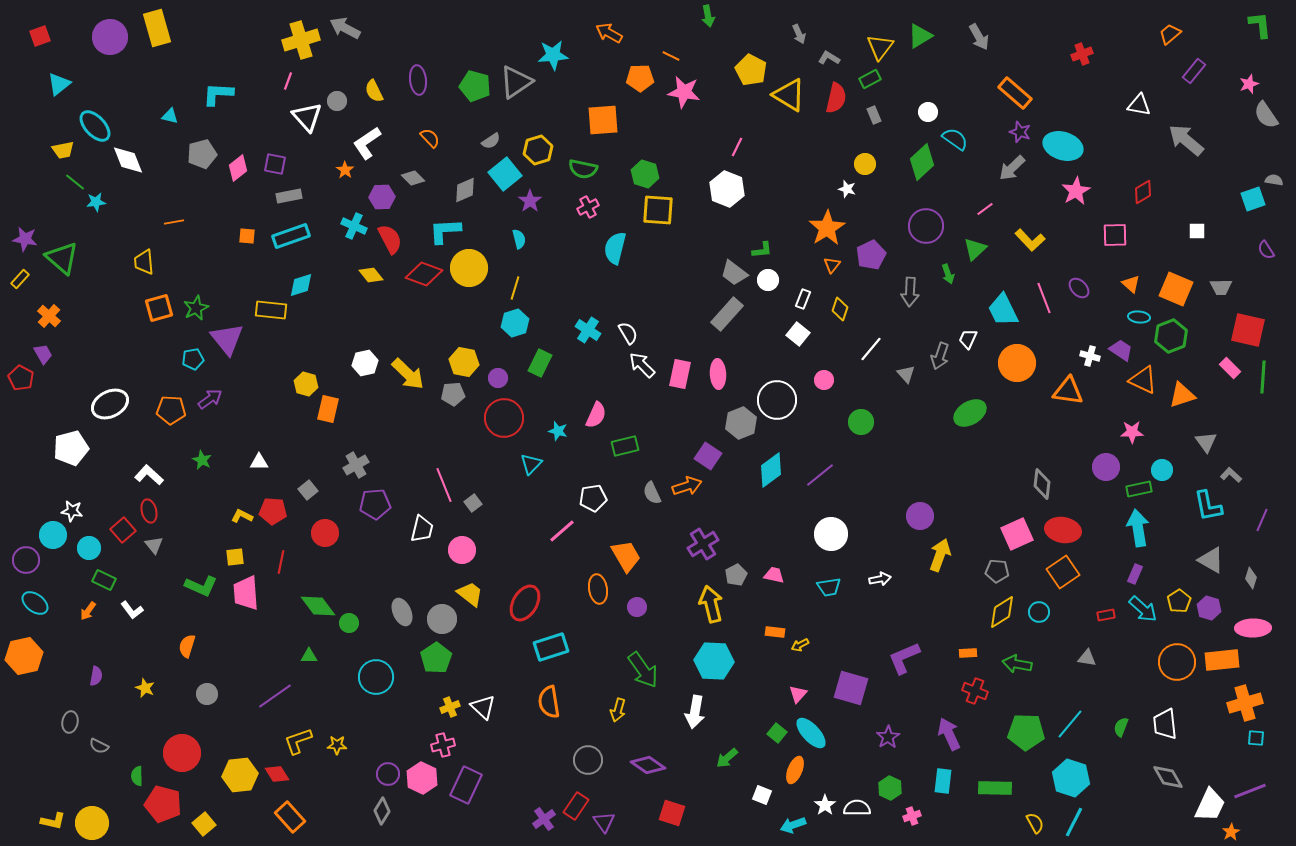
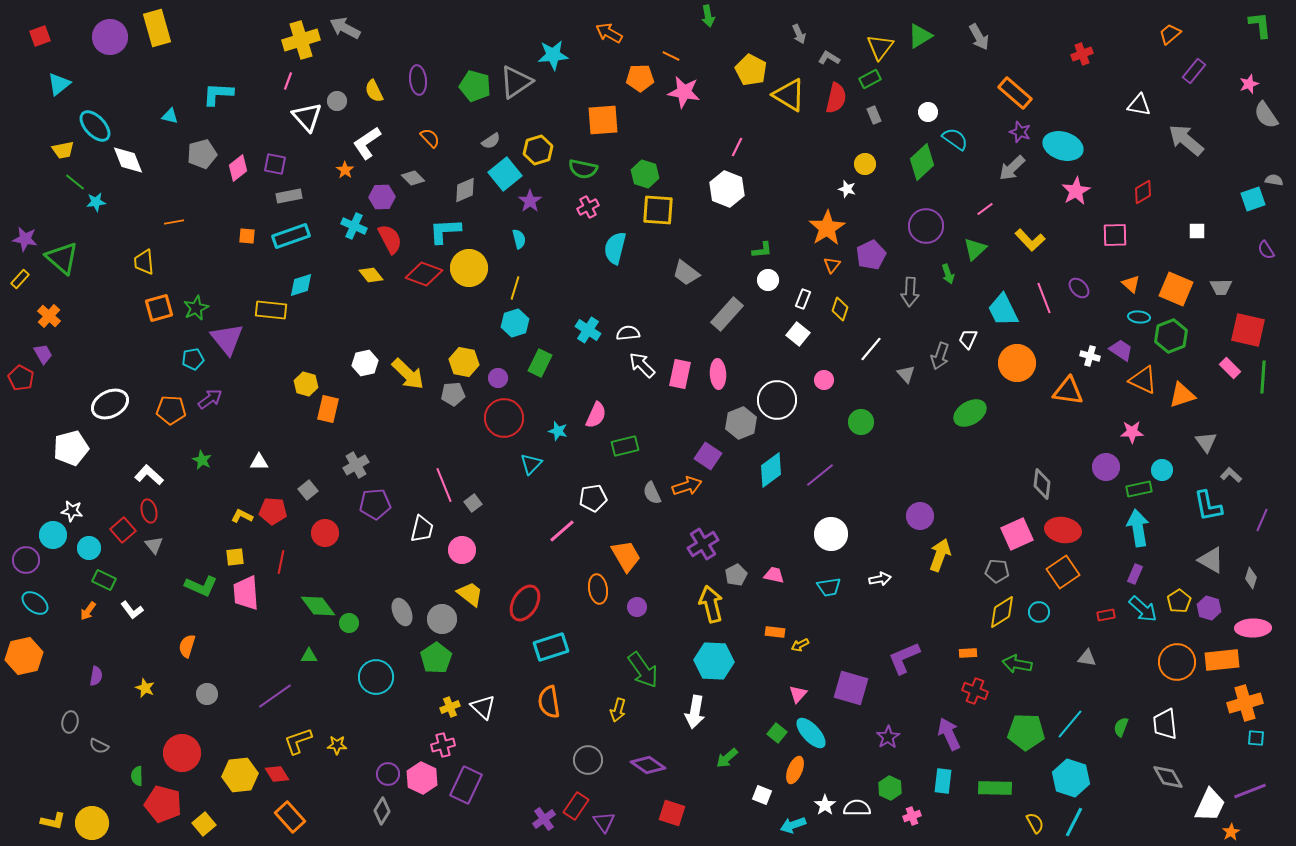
gray trapezoid at (734, 273): moved 48 px left
white semicircle at (628, 333): rotated 65 degrees counterclockwise
